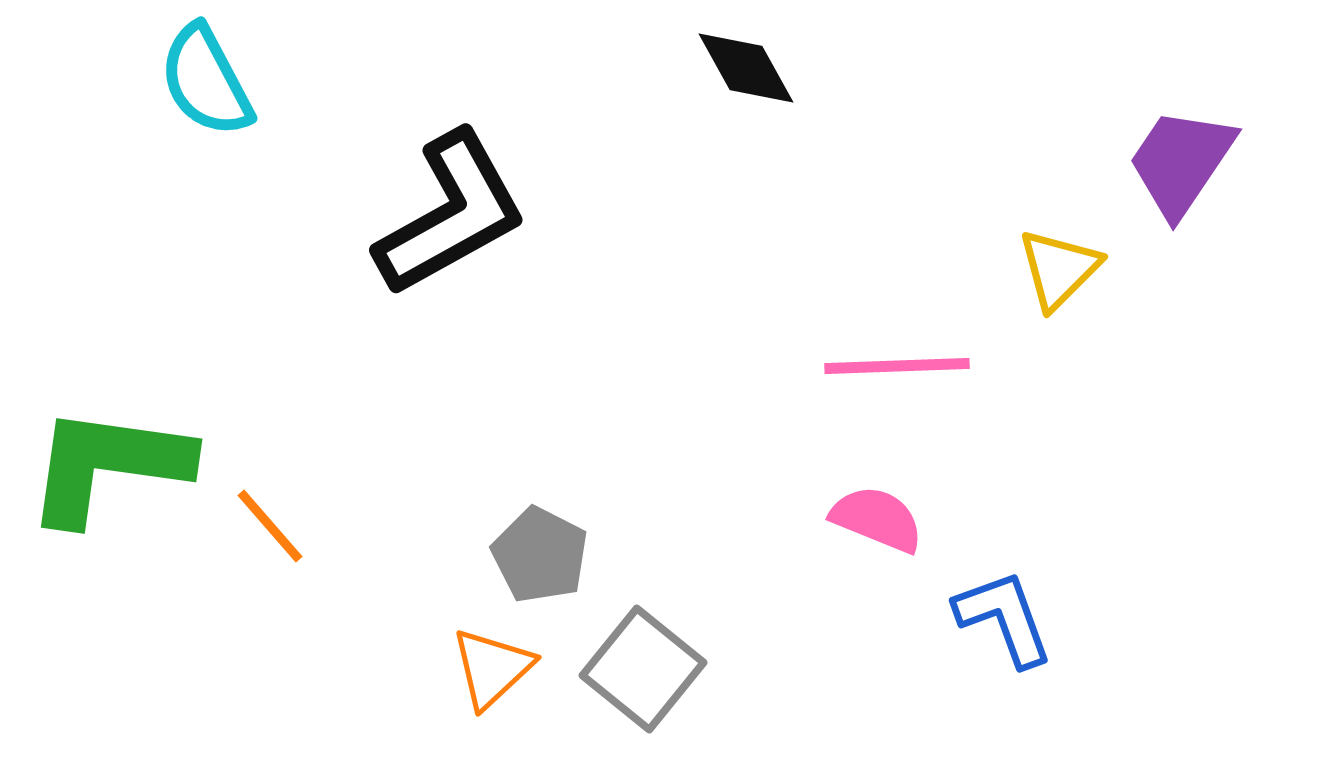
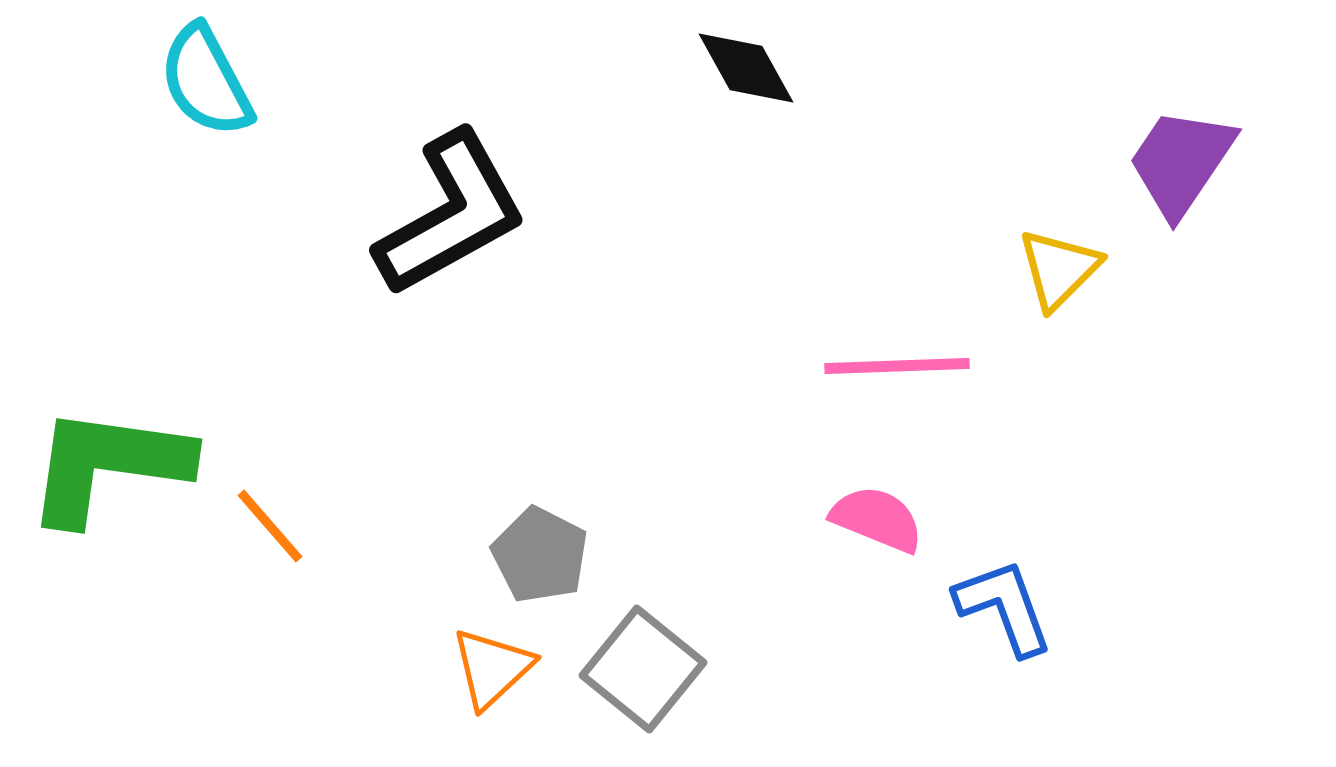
blue L-shape: moved 11 px up
